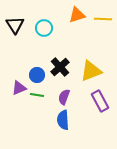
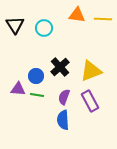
orange triangle: rotated 24 degrees clockwise
blue circle: moved 1 px left, 1 px down
purple triangle: moved 1 px left, 1 px down; rotated 28 degrees clockwise
purple rectangle: moved 10 px left
